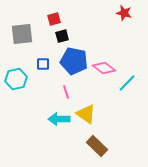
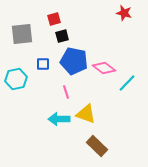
yellow triangle: rotated 15 degrees counterclockwise
